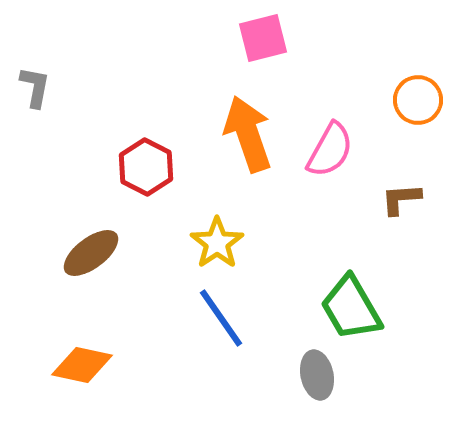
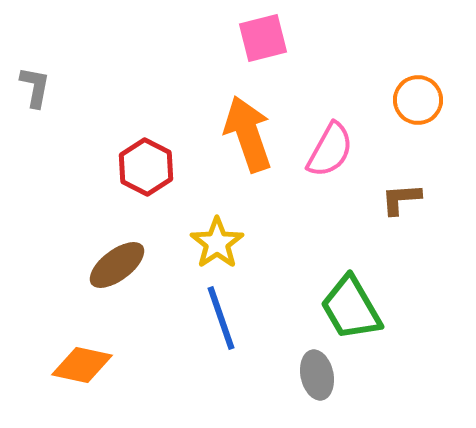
brown ellipse: moved 26 px right, 12 px down
blue line: rotated 16 degrees clockwise
